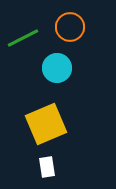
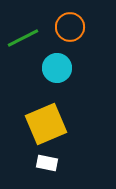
white rectangle: moved 4 px up; rotated 70 degrees counterclockwise
